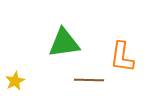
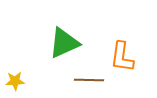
green triangle: rotated 16 degrees counterclockwise
yellow star: rotated 24 degrees clockwise
